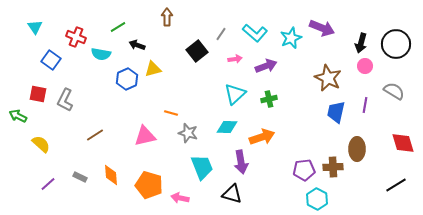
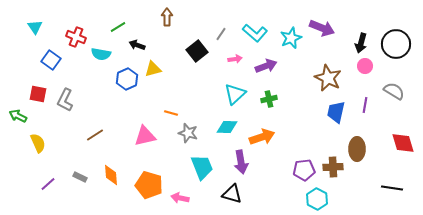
yellow semicircle at (41, 144): moved 3 px left, 1 px up; rotated 24 degrees clockwise
black line at (396, 185): moved 4 px left, 3 px down; rotated 40 degrees clockwise
